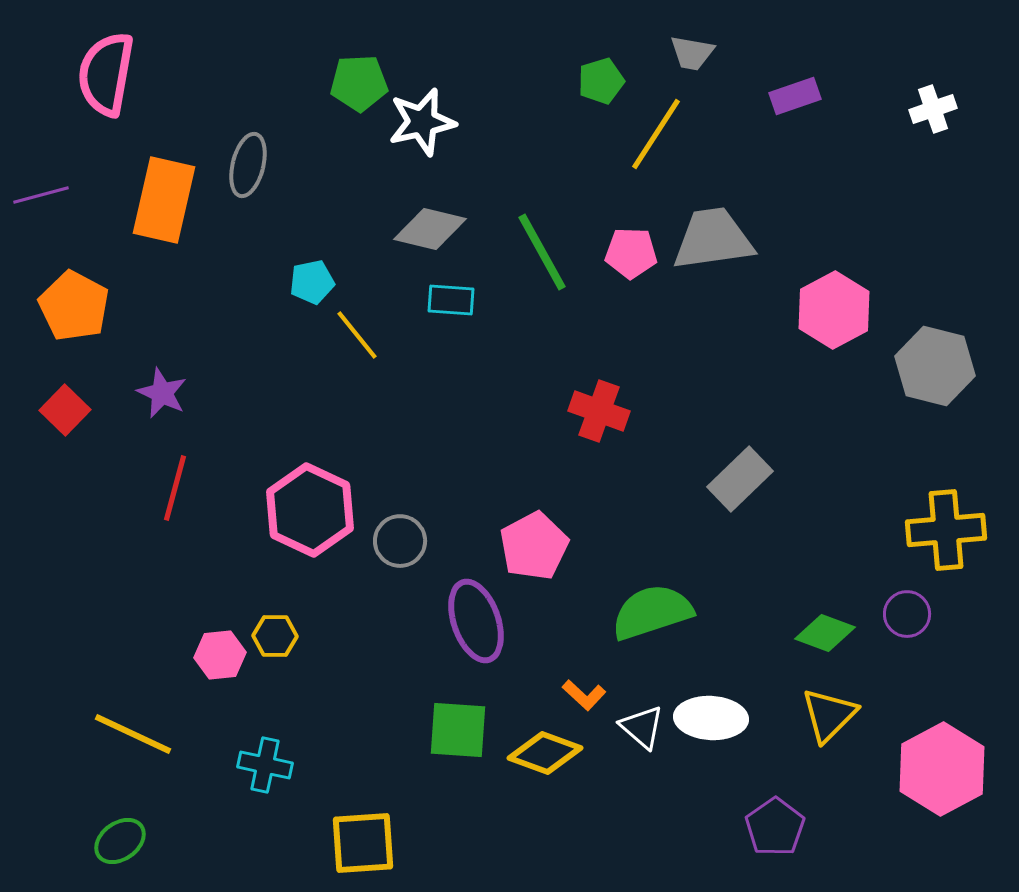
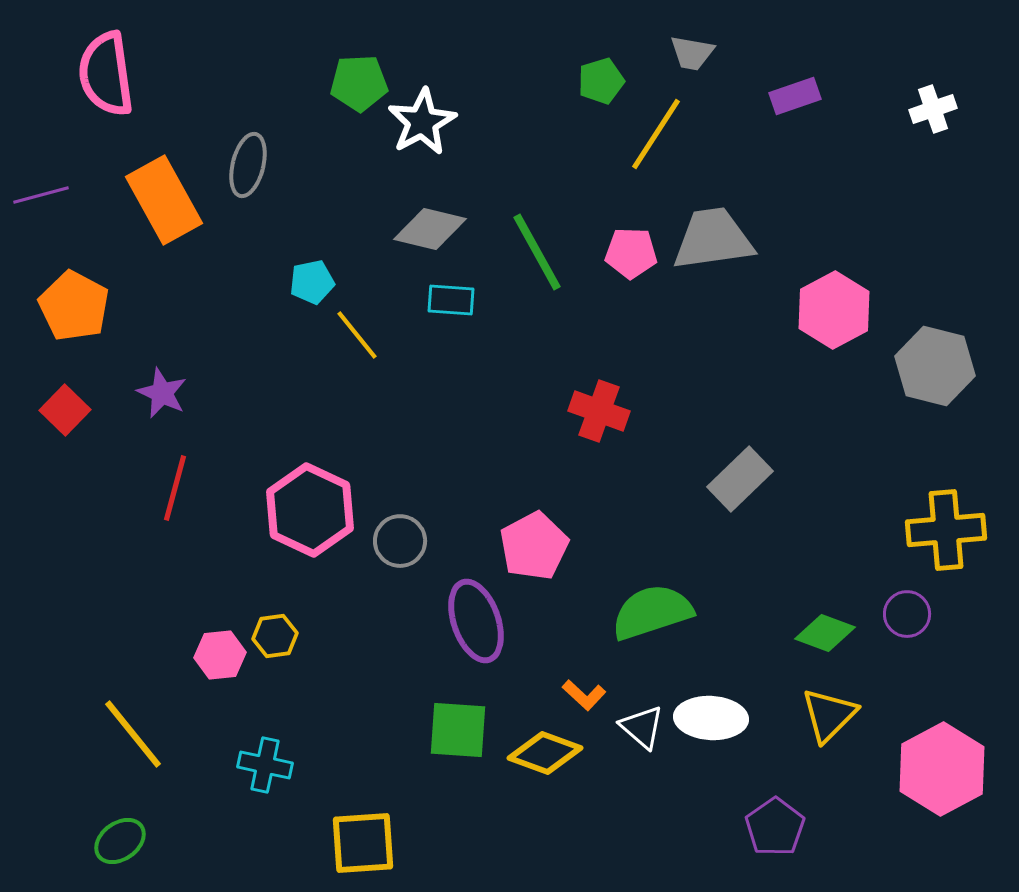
pink semicircle at (106, 74): rotated 18 degrees counterclockwise
white star at (422, 122): rotated 16 degrees counterclockwise
orange rectangle at (164, 200): rotated 42 degrees counterclockwise
green line at (542, 252): moved 5 px left
yellow hexagon at (275, 636): rotated 9 degrees counterclockwise
yellow line at (133, 734): rotated 26 degrees clockwise
